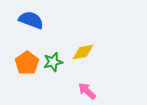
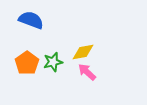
pink arrow: moved 19 px up
